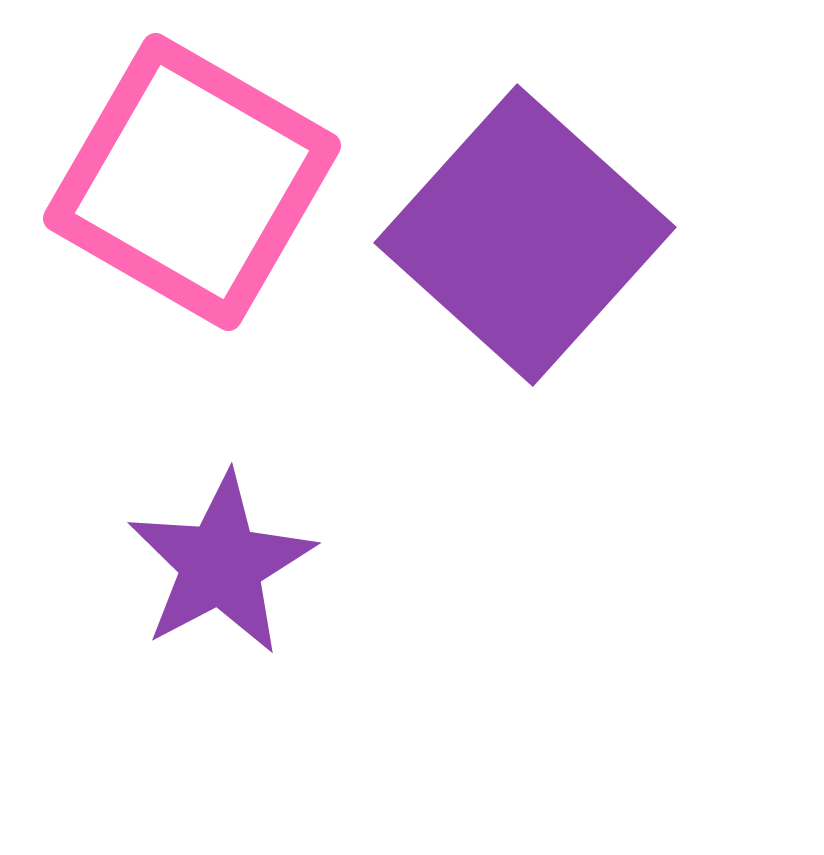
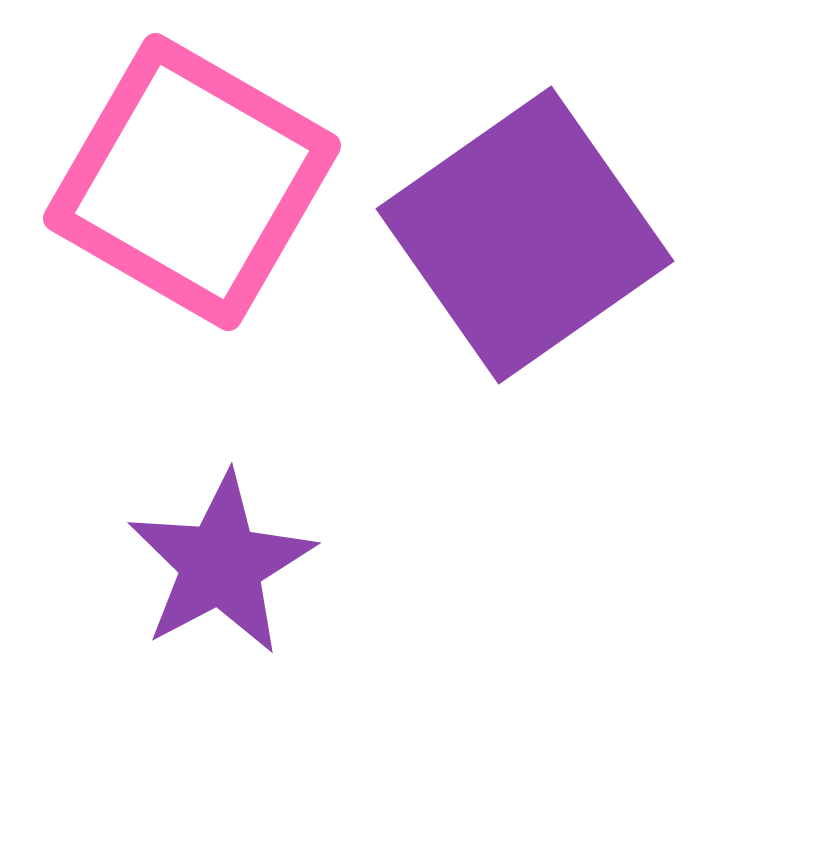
purple square: rotated 13 degrees clockwise
